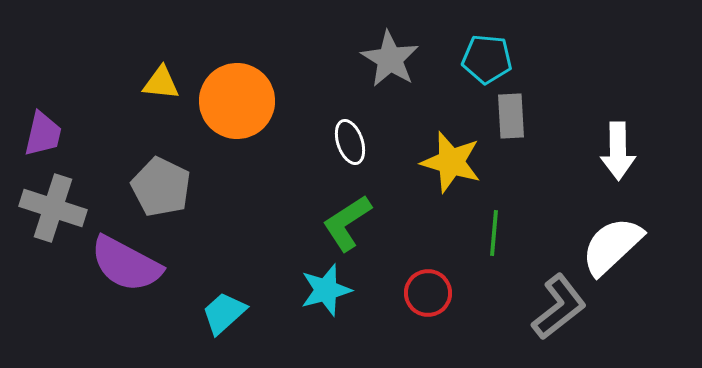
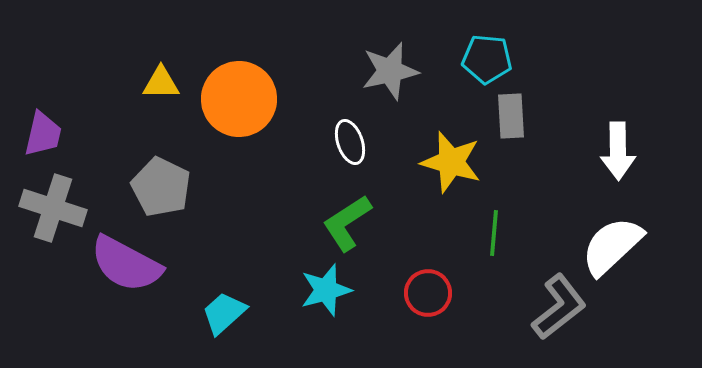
gray star: moved 12 px down; rotated 28 degrees clockwise
yellow triangle: rotated 6 degrees counterclockwise
orange circle: moved 2 px right, 2 px up
